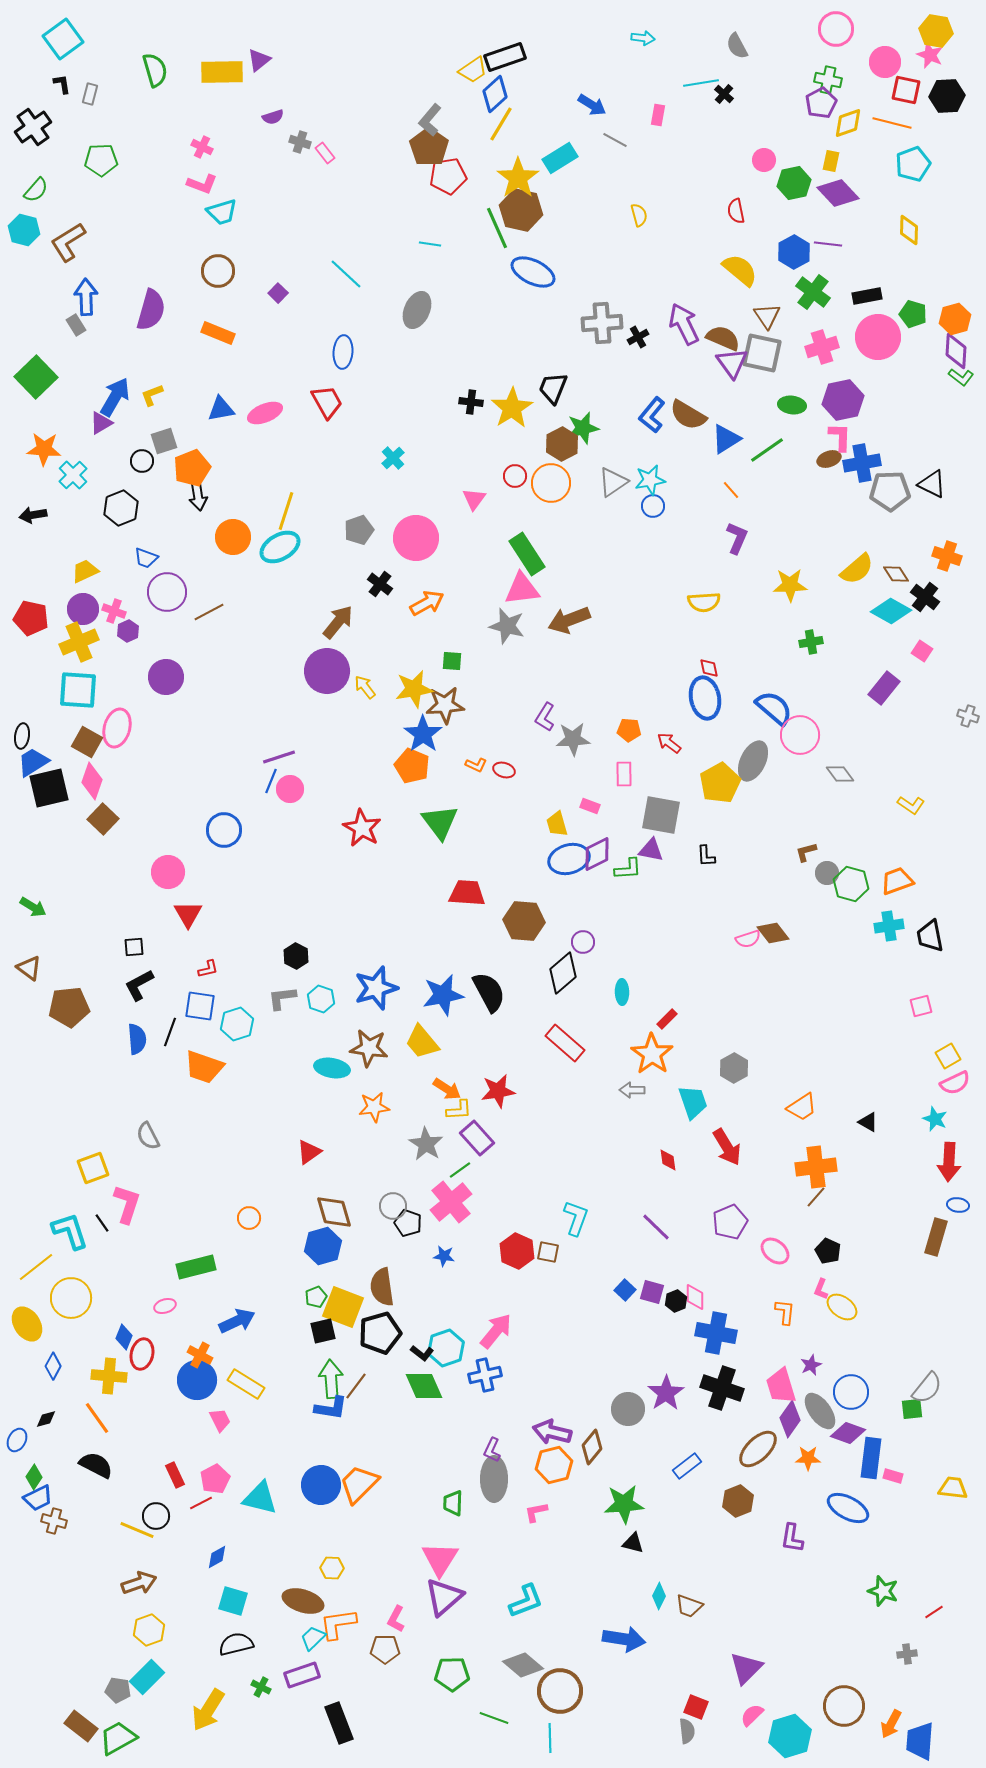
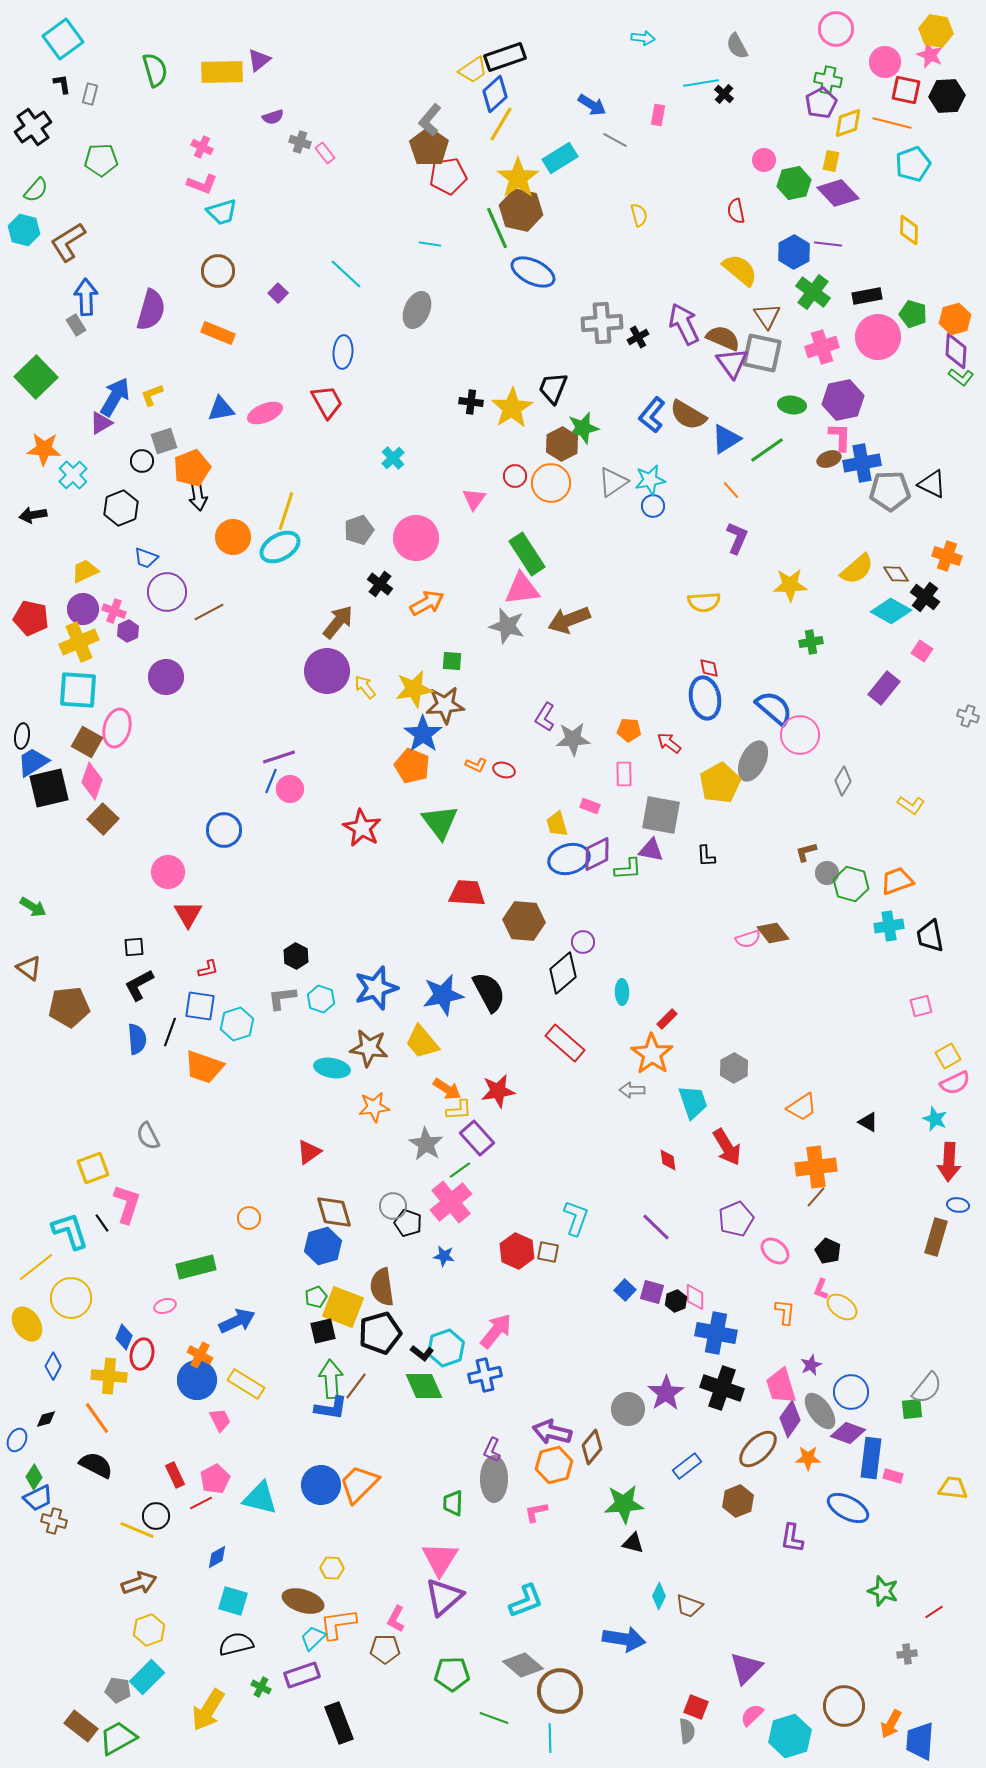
gray diamond at (840, 774): moved 3 px right, 7 px down; rotated 68 degrees clockwise
purple pentagon at (730, 1222): moved 6 px right, 3 px up
